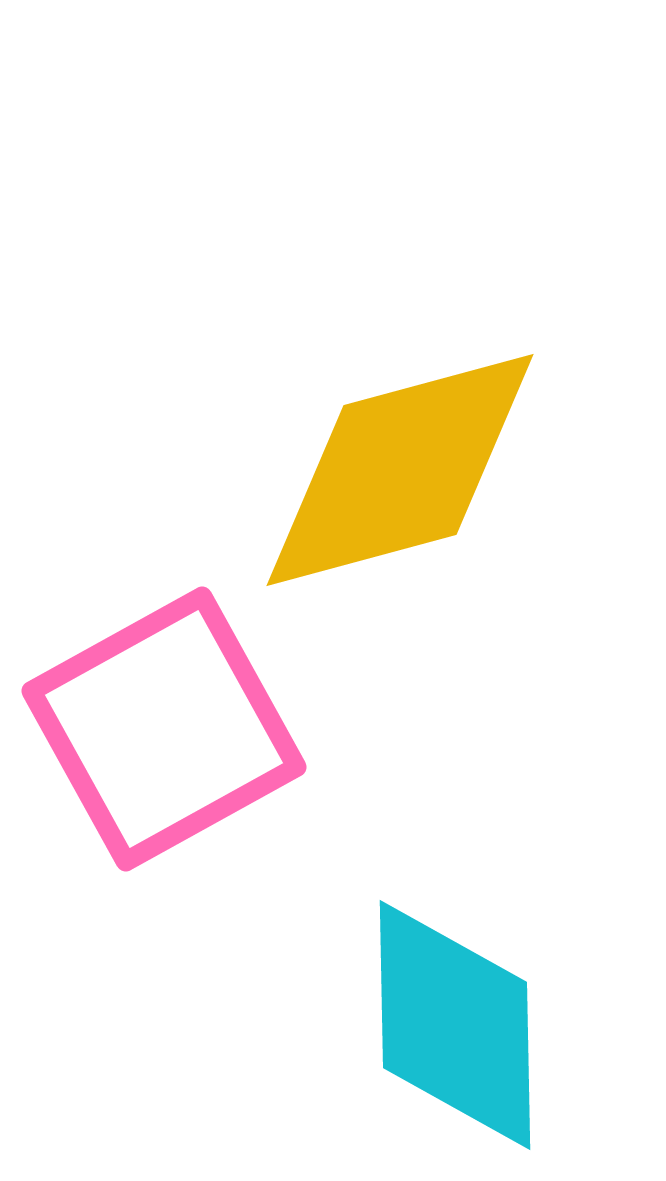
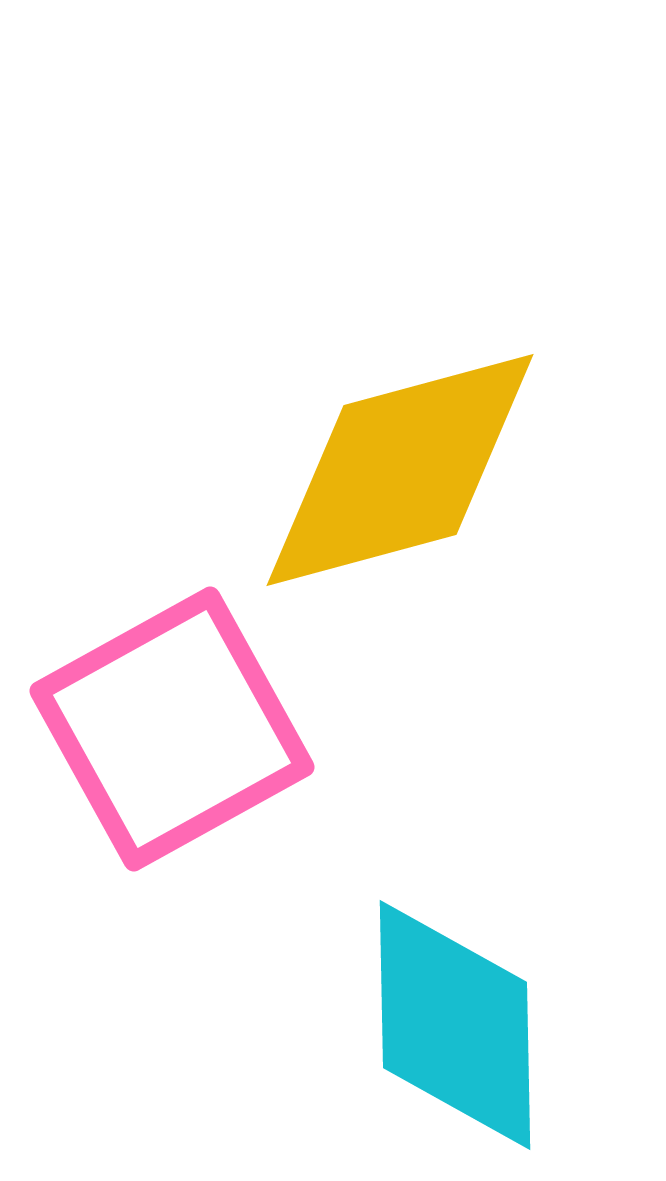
pink square: moved 8 px right
